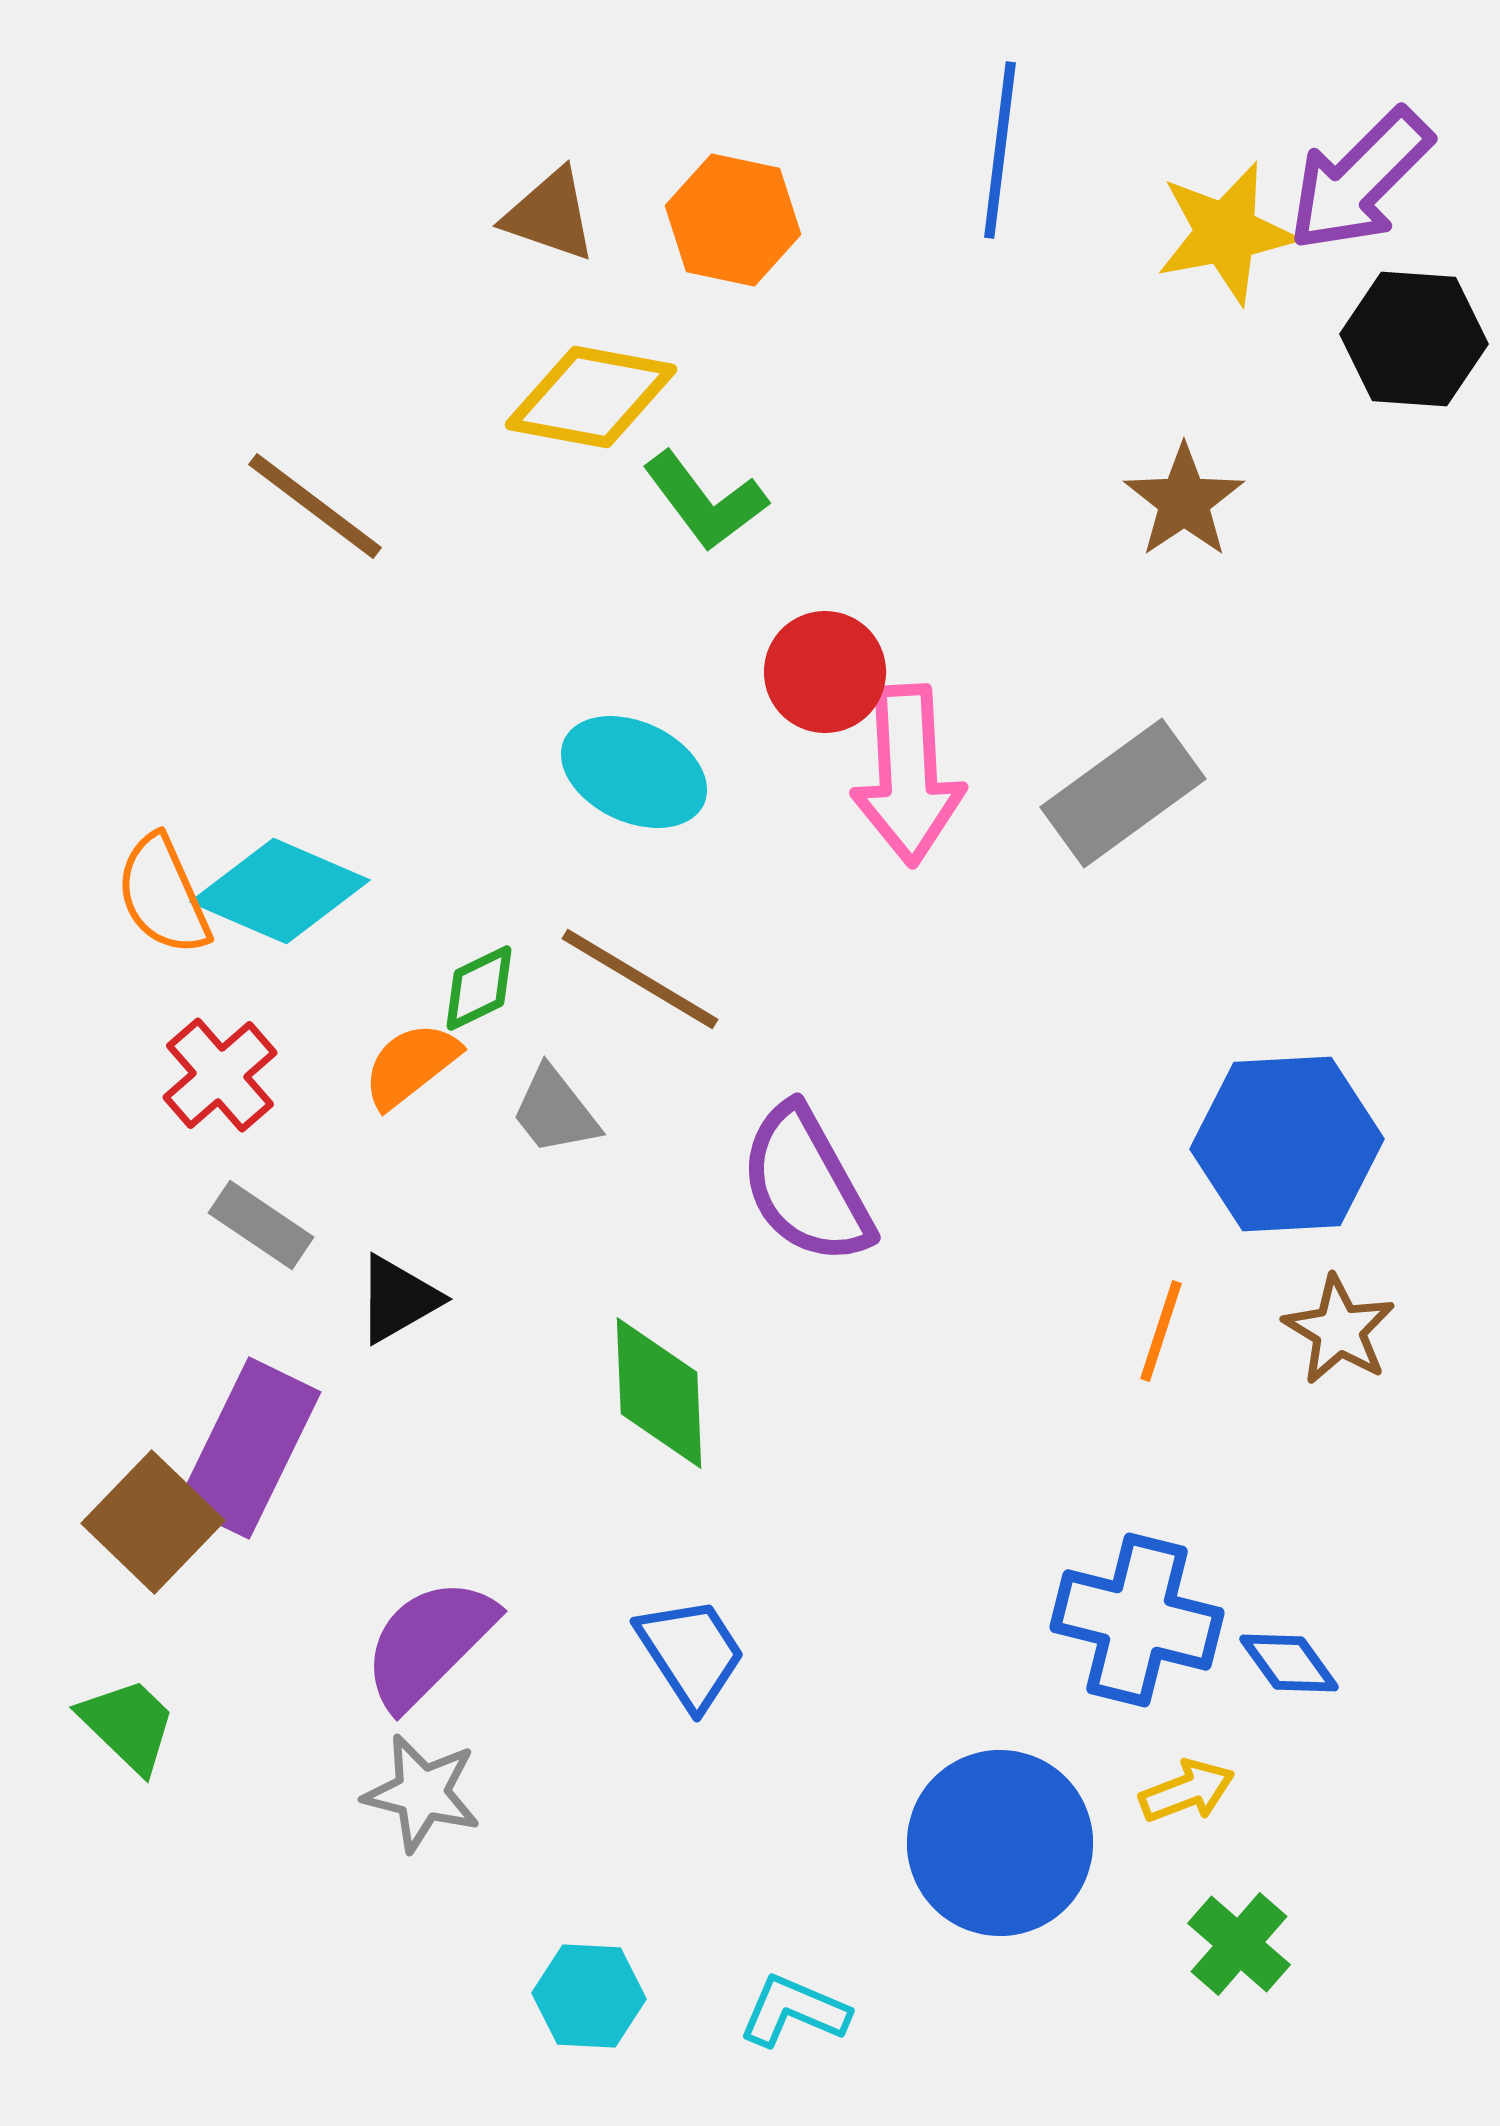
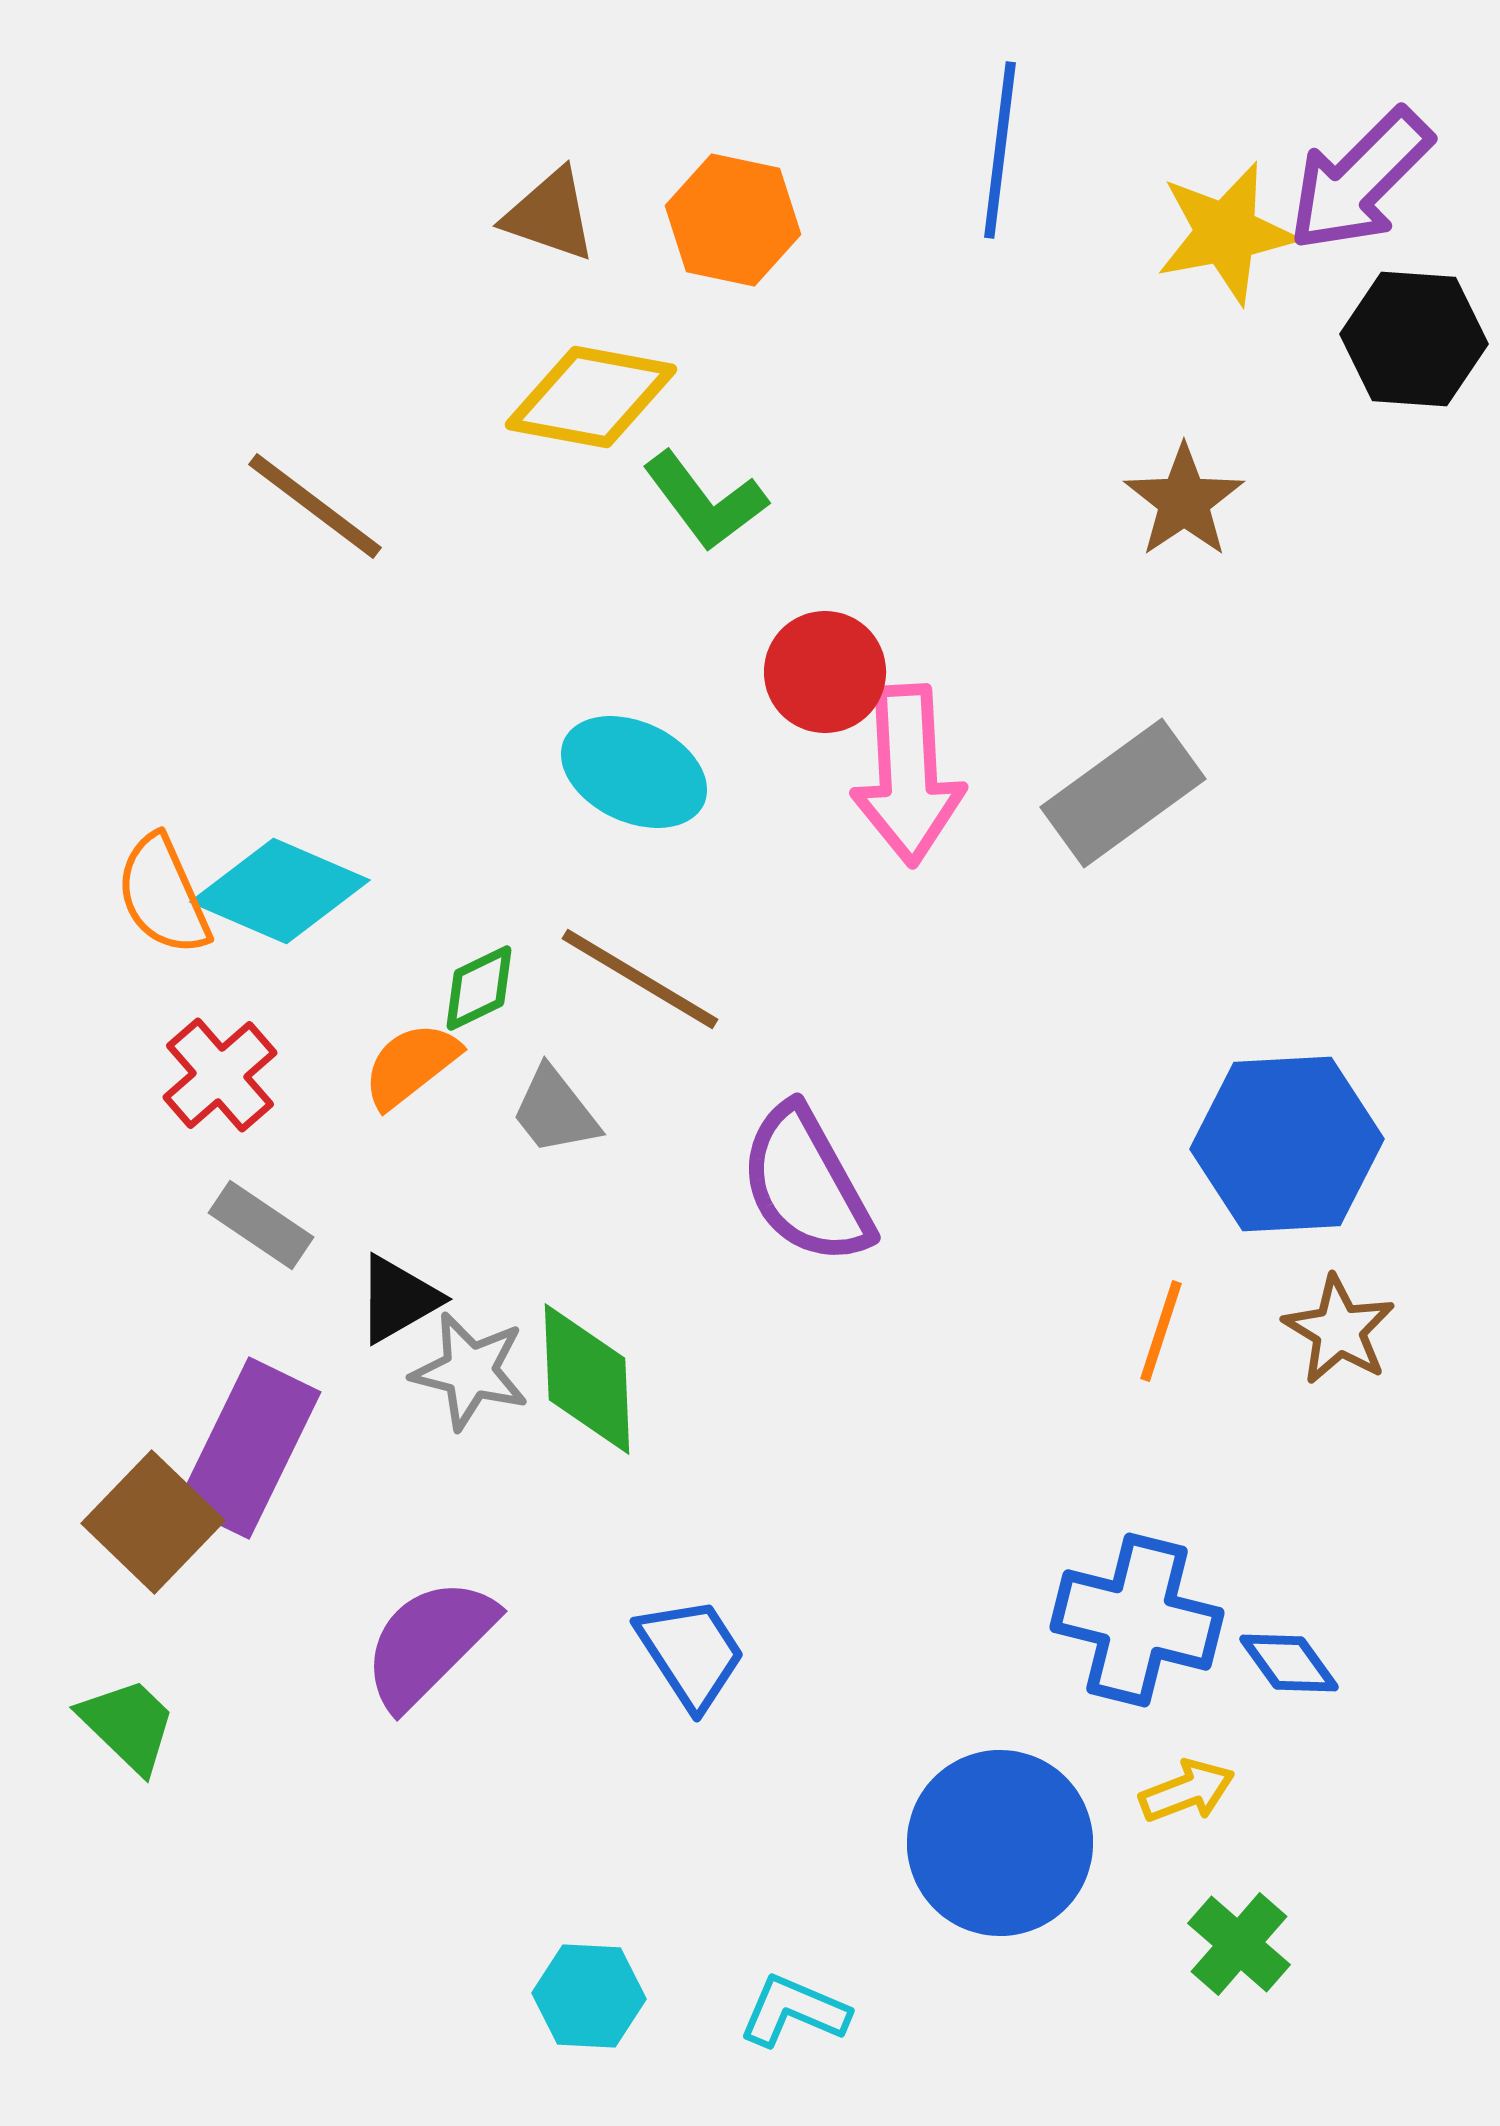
green diamond at (659, 1393): moved 72 px left, 14 px up
gray star at (422, 1793): moved 48 px right, 422 px up
